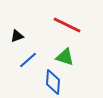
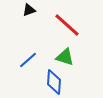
red line: rotated 16 degrees clockwise
black triangle: moved 12 px right, 26 px up
blue diamond: moved 1 px right
